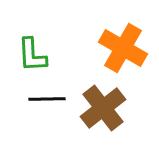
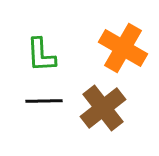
green L-shape: moved 9 px right
black line: moved 3 px left, 2 px down
